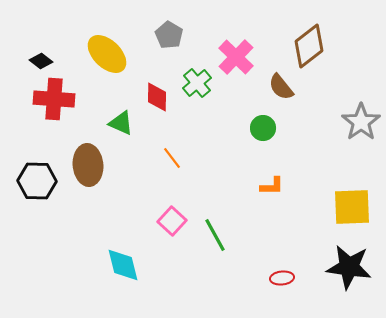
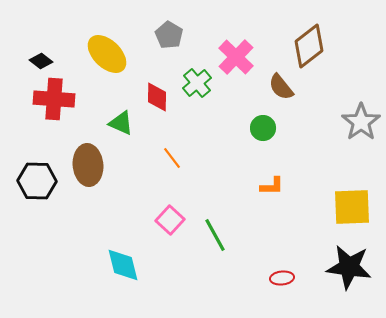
pink square: moved 2 px left, 1 px up
